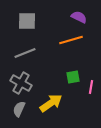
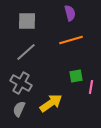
purple semicircle: moved 9 px left, 4 px up; rotated 49 degrees clockwise
gray line: moved 1 px right, 1 px up; rotated 20 degrees counterclockwise
green square: moved 3 px right, 1 px up
